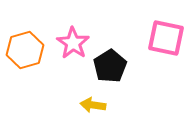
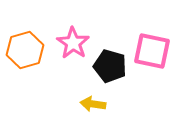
pink square: moved 14 px left, 13 px down
black pentagon: rotated 24 degrees counterclockwise
yellow arrow: moved 1 px up
